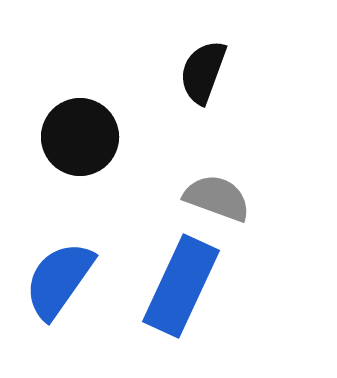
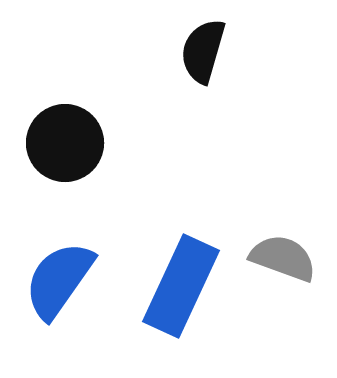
black semicircle: moved 21 px up; rotated 4 degrees counterclockwise
black circle: moved 15 px left, 6 px down
gray semicircle: moved 66 px right, 60 px down
